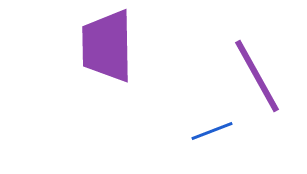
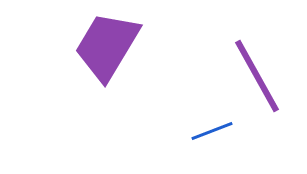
purple trapezoid: rotated 32 degrees clockwise
